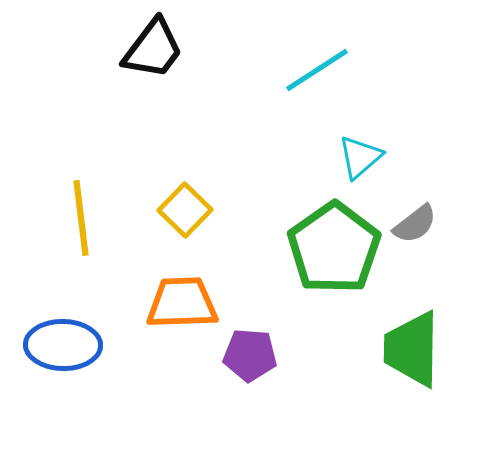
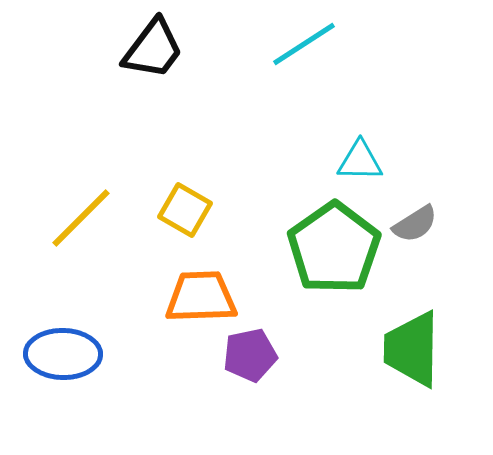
cyan line: moved 13 px left, 26 px up
cyan triangle: moved 4 px down; rotated 42 degrees clockwise
yellow square: rotated 14 degrees counterclockwise
yellow line: rotated 52 degrees clockwise
gray semicircle: rotated 6 degrees clockwise
orange trapezoid: moved 19 px right, 6 px up
blue ellipse: moved 9 px down
purple pentagon: rotated 16 degrees counterclockwise
